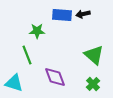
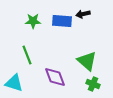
blue rectangle: moved 6 px down
green star: moved 4 px left, 10 px up
green triangle: moved 7 px left, 6 px down
green cross: rotated 24 degrees counterclockwise
